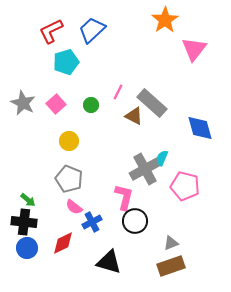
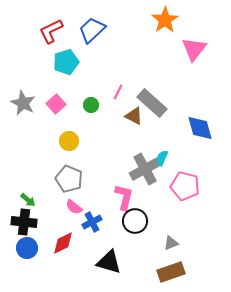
brown rectangle: moved 6 px down
